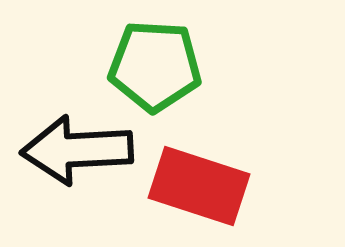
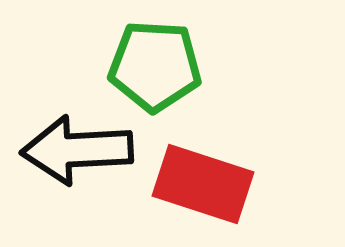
red rectangle: moved 4 px right, 2 px up
